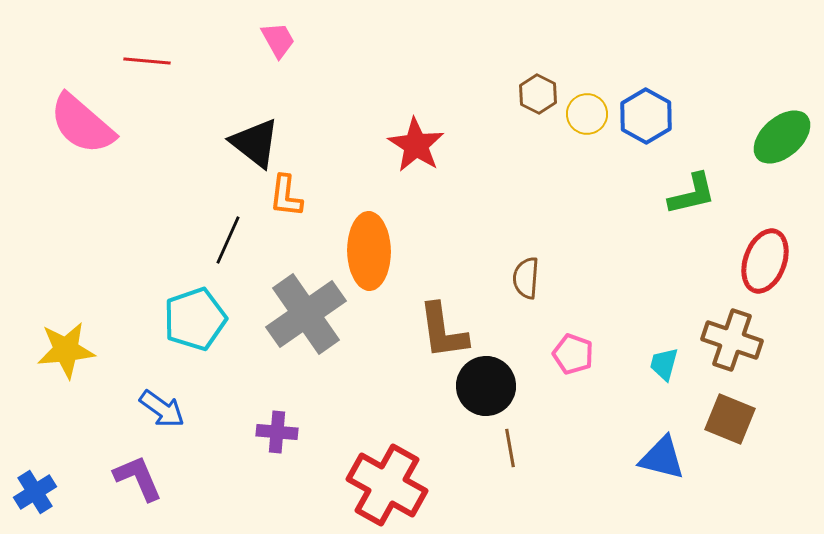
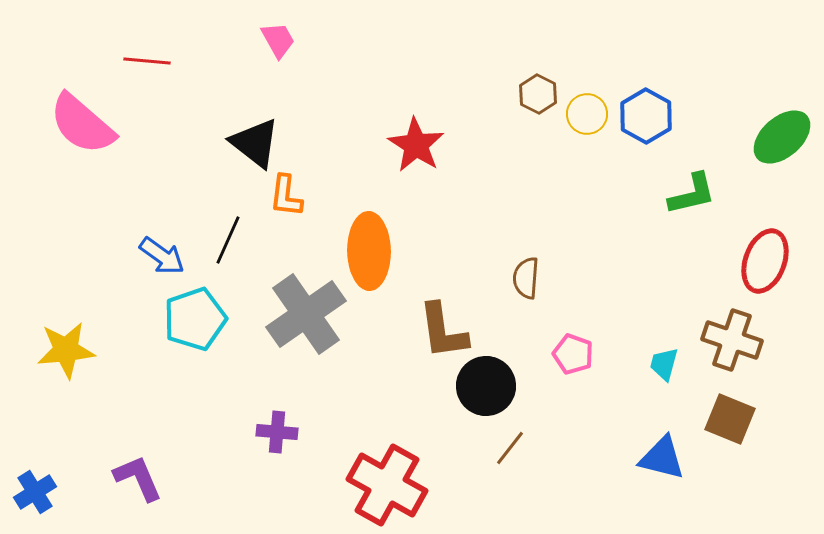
blue arrow: moved 153 px up
brown line: rotated 48 degrees clockwise
